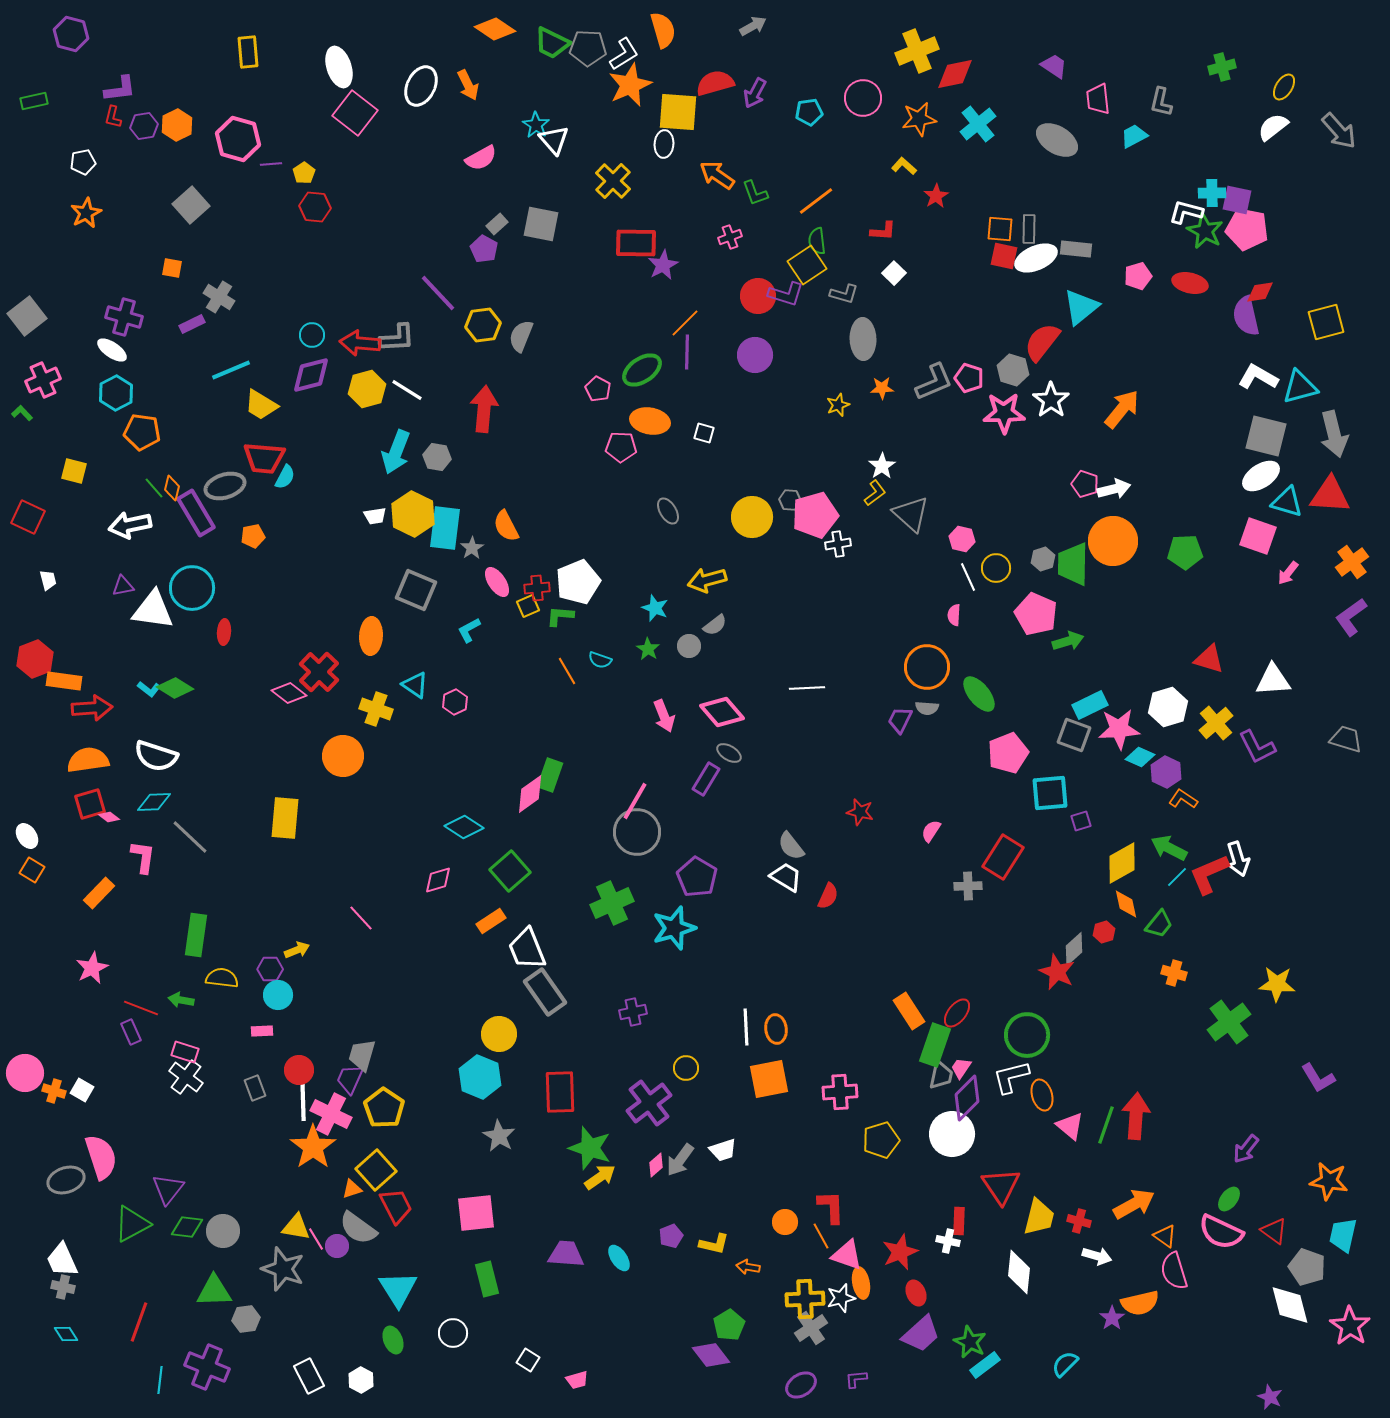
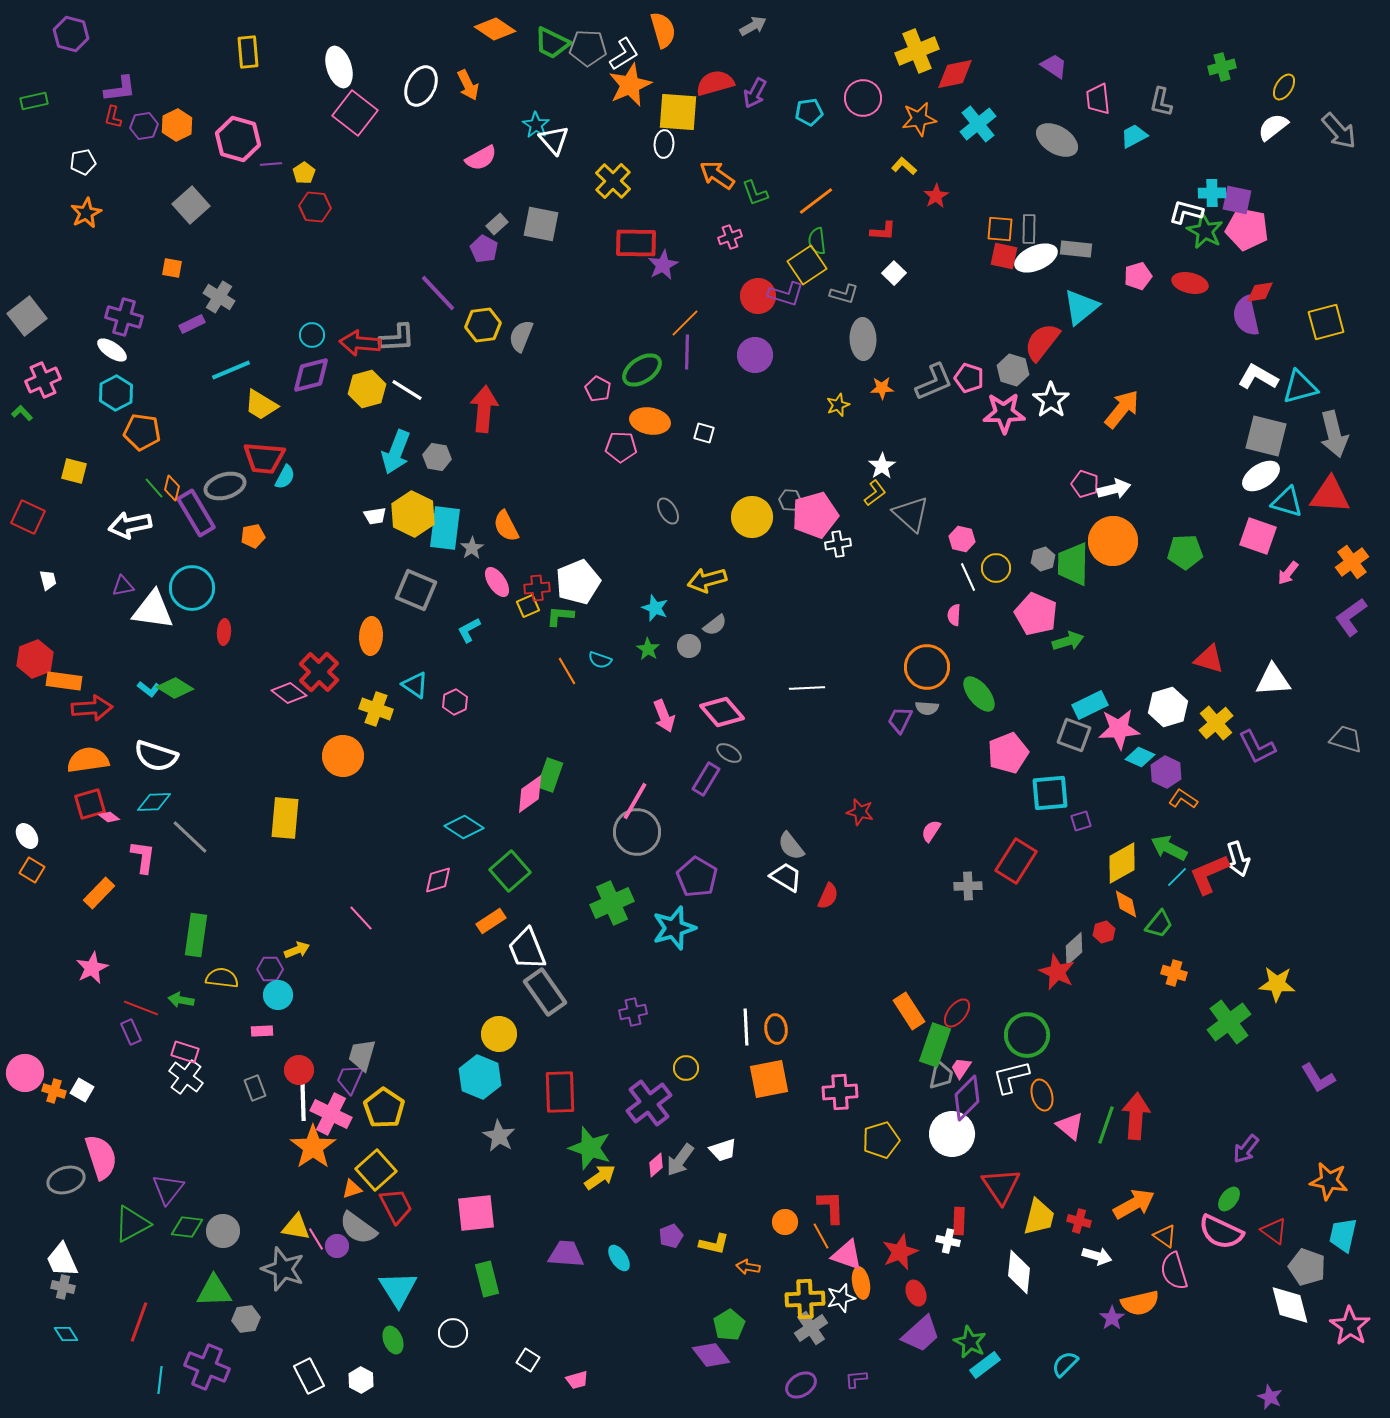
red rectangle at (1003, 857): moved 13 px right, 4 px down
